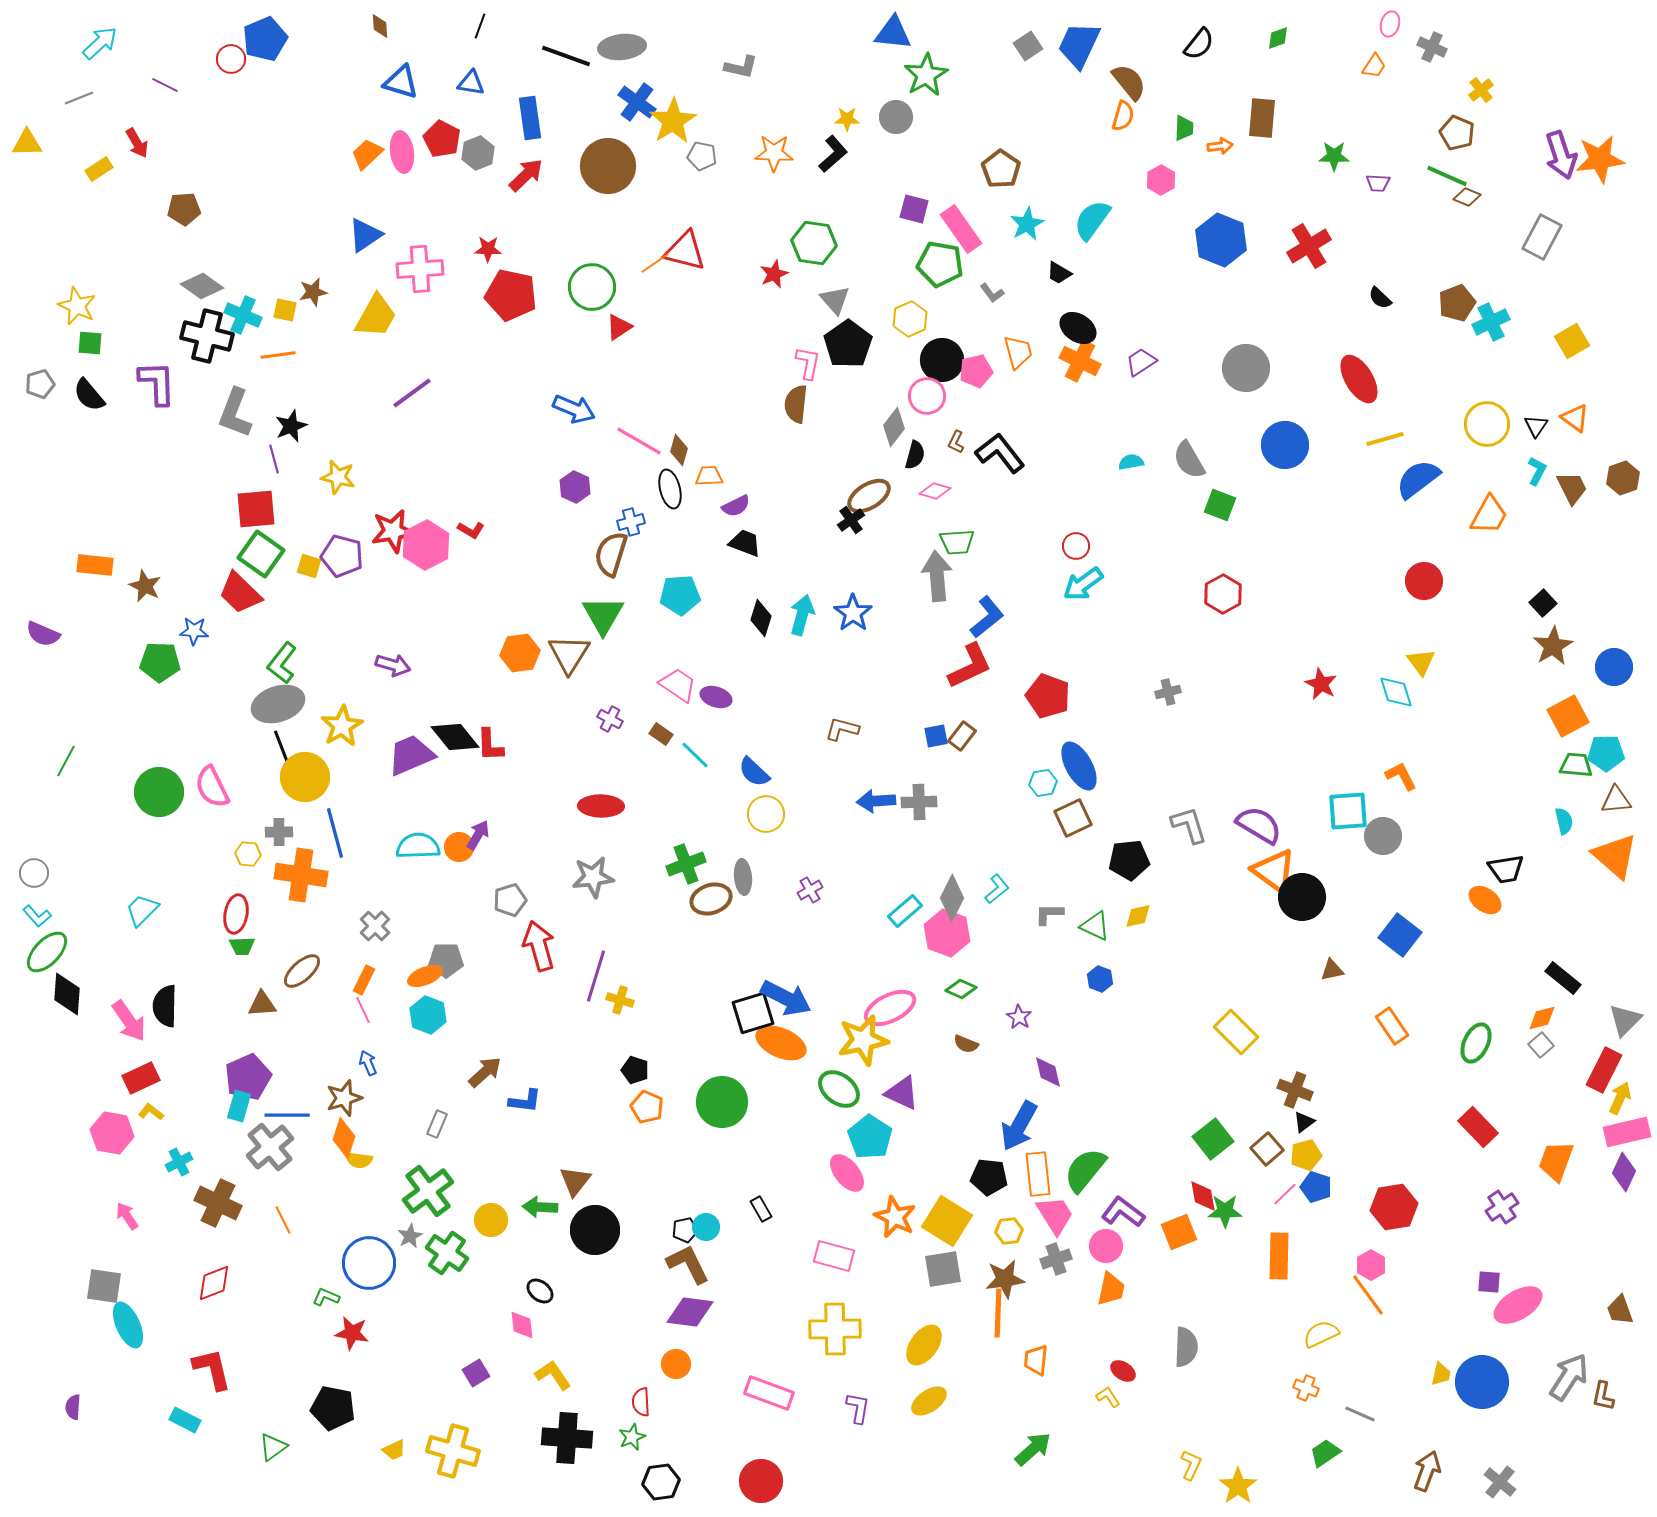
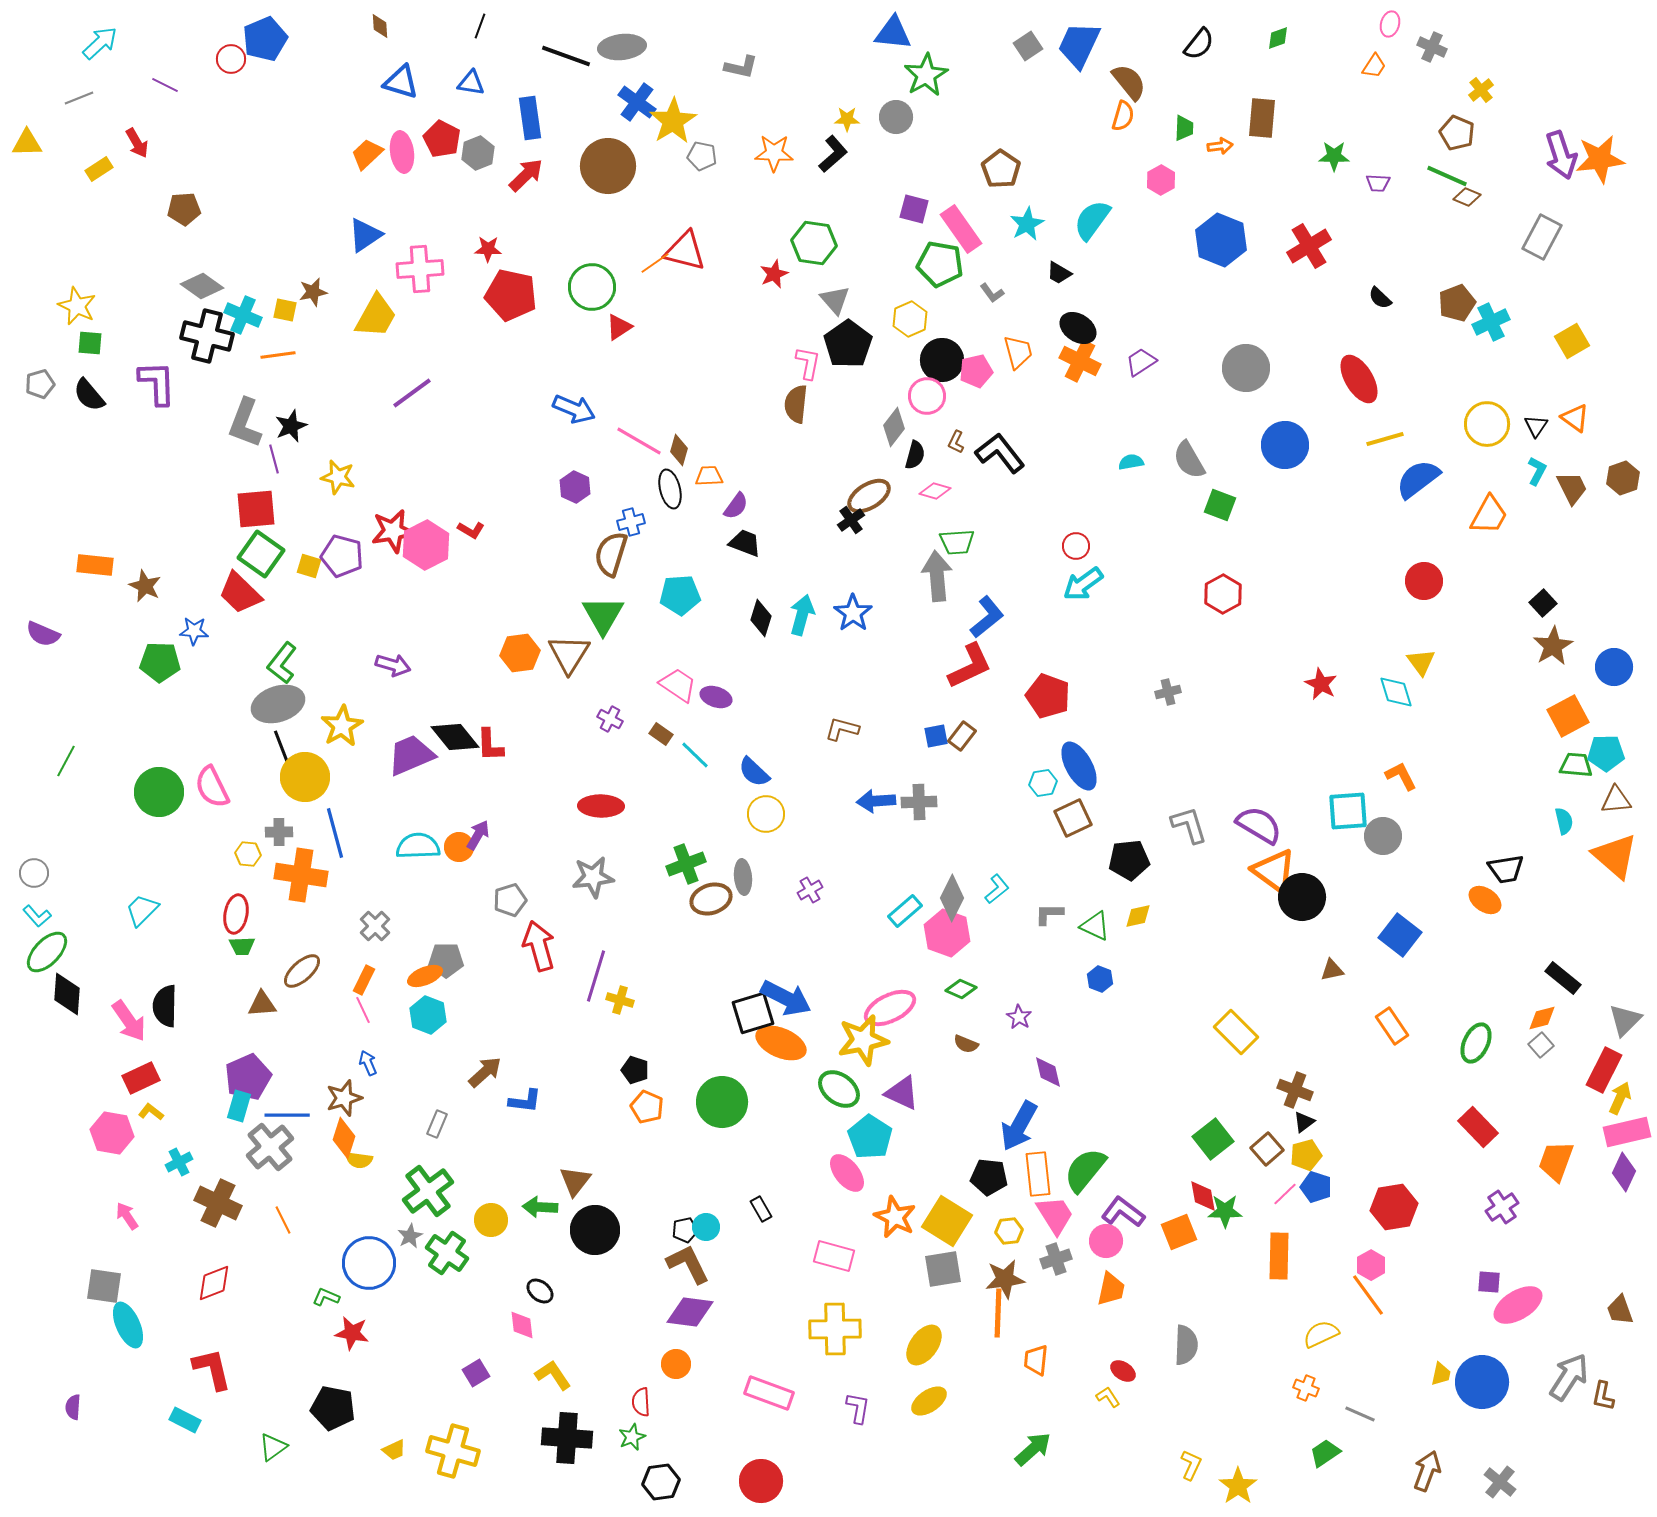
gray L-shape at (235, 413): moved 10 px right, 10 px down
purple semicircle at (736, 506): rotated 28 degrees counterclockwise
pink circle at (1106, 1246): moved 5 px up
gray semicircle at (1186, 1347): moved 2 px up
